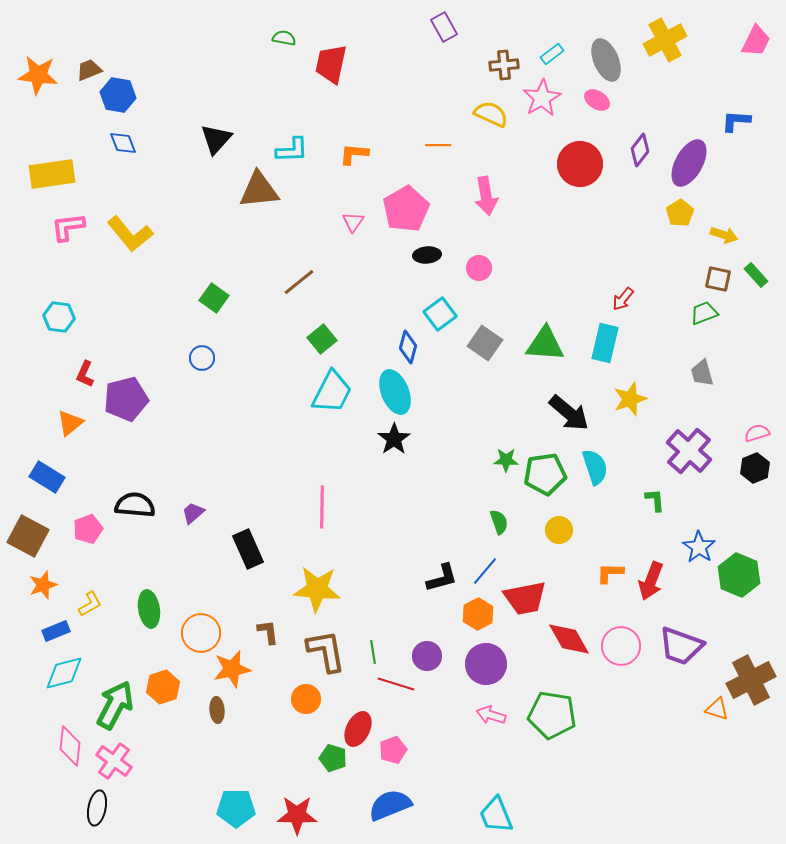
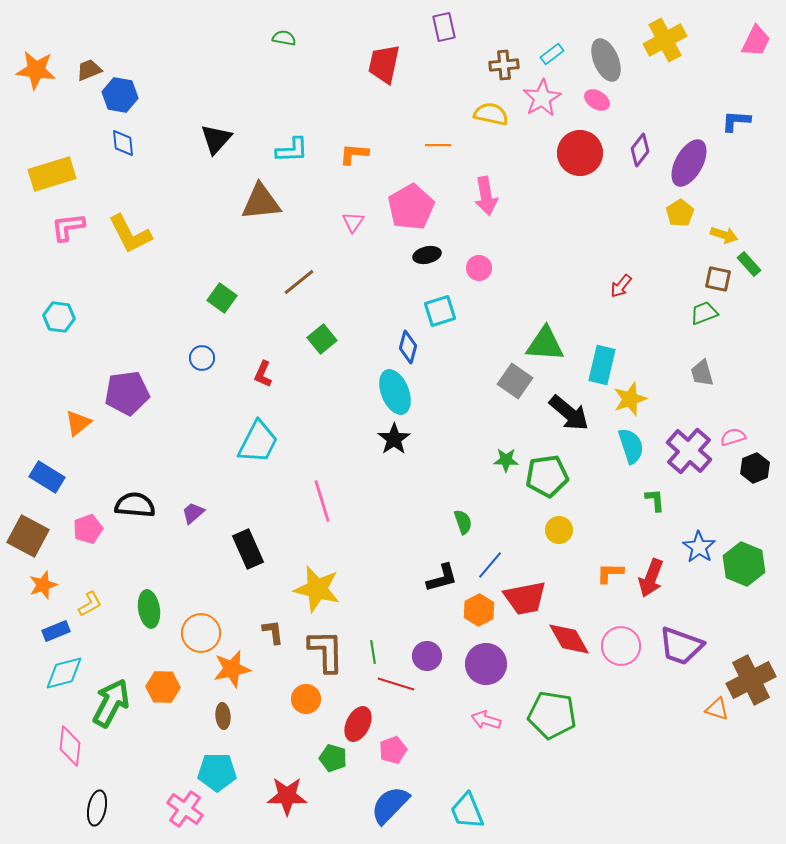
purple rectangle at (444, 27): rotated 16 degrees clockwise
red trapezoid at (331, 64): moved 53 px right
orange star at (38, 75): moved 2 px left, 5 px up
blue hexagon at (118, 95): moved 2 px right
yellow semicircle at (491, 114): rotated 12 degrees counterclockwise
blue diamond at (123, 143): rotated 16 degrees clockwise
red circle at (580, 164): moved 11 px up
yellow rectangle at (52, 174): rotated 9 degrees counterclockwise
brown triangle at (259, 190): moved 2 px right, 12 px down
pink pentagon at (406, 209): moved 5 px right, 2 px up
yellow L-shape at (130, 234): rotated 12 degrees clockwise
black ellipse at (427, 255): rotated 8 degrees counterclockwise
green rectangle at (756, 275): moved 7 px left, 11 px up
green square at (214, 298): moved 8 px right
red arrow at (623, 299): moved 2 px left, 13 px up
cyan square at (440, 314): moved 3 px up; rotated 20 degrees clockwise
gray square at (485, 343): moved 30 px right, 38 px down
cyan rectangle at (605, 343): moved 3 px left, 22 px down
red L-shape at (85, 374): moved 178 px right
cyan trapezoid at (332, 392): moved 74 px left, 50 px down
purple pentagon at (126, 399): moved 1 px right, 6 px up; rotated 6 degrees clockwise
orange triangle at (70, 423): moved 8 px right
pink semicircle at (757, 433): moved 24 px left, 4 px down
cyan semicircle at (595, 467): moved 36 px right, 21 px up
green pentagon at (545, 474): moved 2 px right, 2 px down
pink line at (322, 507): moved 6 px up; rotated 18 degrees counterclockwise
green semicircle at (499, 522): moved 36 px left
blue line at (485, 571): moved 5 px right, 6 px up
green hexagon at (739, 575): moved 5 px right, 11 px up
red arrow at (651, 581): moved 3 px up
yellow star at (317, 589): rotated 9 degrees clockwise
orange hexagon at (478, 614): moved 1 px right, 4 px up
brown L-shape at (268, 632): moved 5 px right
brown L-shape at (326, 651): rotated 9 degrees clockwise
orange hexagon at (163, 687): rotated 20 degrees clockwise
green arrow at (115, 705): moved 4 px left, 2 px up
brown ellipse at (217, 710): moved 6 px right, 6 px down
pink arrow at (491, 715): moved 5 px left, 5 px down
red ellipse at (358, 729): moved 5 px up
pink cross at (114, 761): moved 71 px right, 48 px down
blue semicircle at (390, 805): rotated 24 degrees counterclockwise
cyan pentagon at (236, 808): moved 19 px left, 36 px up
red star at (297, 815): moved 10 px left, 19 px up
cyan trapezoid at (496, 815): moved 29 px left, 4 px up
